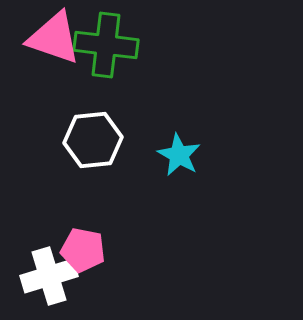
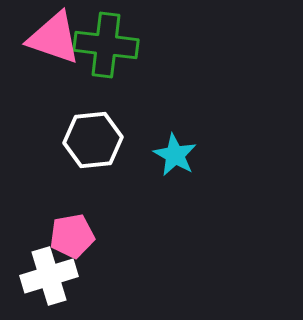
cyan star: moved 4 px left
pink pentagon: moved 11 px left, 14 px up; rotated 21 degrees counterclockwise
